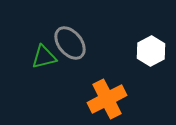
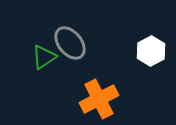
green triangle: rotated 20 degrees counterclockwise
orange cross: moved 8 px left
